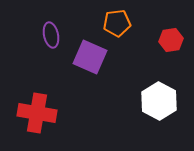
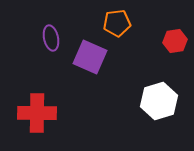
purple ellipse: moved 3 px down
red hexagon: moved 4 px right, 1 px down
white hexagon: rotated 15 degrees clockwise
red cross: rotated 9 degrees counterclockwise
